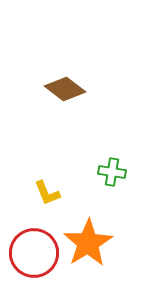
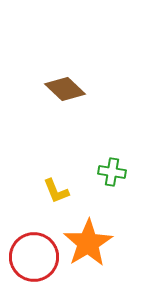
brown diamond: rotated 6 degrees clockwise
yellow L-shape: moved 9 px right, 2 px up
red circle: moved 4 px down
